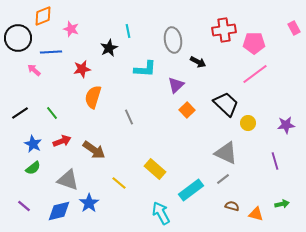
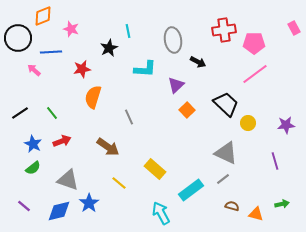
brown arrow at (94, 150): moved 14 px right, 3 px up
